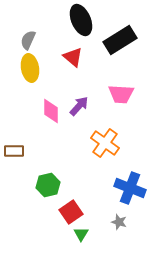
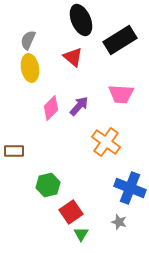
pink diamond: moved 3 px up; rotated 45 degrees clockwise
orange cross: moved 1 px right, 1 px up
